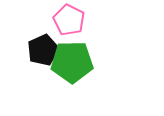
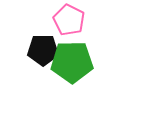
black pentagon: rotated 24 degrees clockwise
